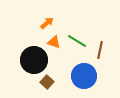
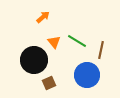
orange arrow: moved 4 px left, 6 px up
orange triangle: rotated 32 degrees clockwise
brown line: moved 1 px right
blue circle: moved 3 px right, 1 px up
brown square: moved 2 px right, 1 px down; rotated 24 degrees clockwise
